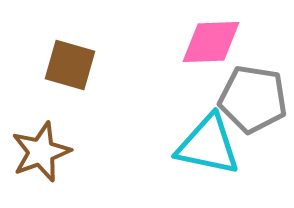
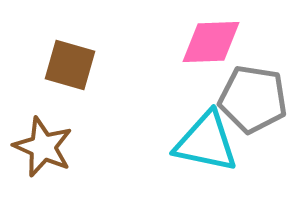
cyan triangle: moved 2 px left, 3 px up
brown star: moved 2 px right, 5 px up; rotated 28 degrees counterclockwise
